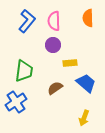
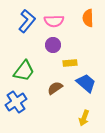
pink semicircle: rotated 90 degrees counterclockwise
green trapezoid: rotated 30 degrees clockwise
